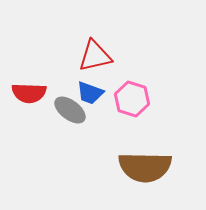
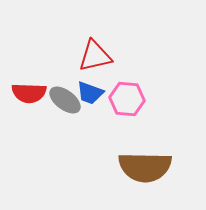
pink hexagon: moved 5 px left; rotated 12 degrees counterclockwise
gray ellipse: moved 5 px left, 10 px up
